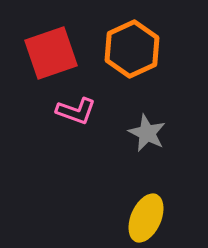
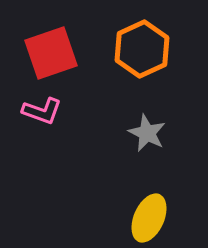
orange hexagon: moved 10 px right
pink L-shape: moved 34 px left
yellow ellipse: moved 3 px right
